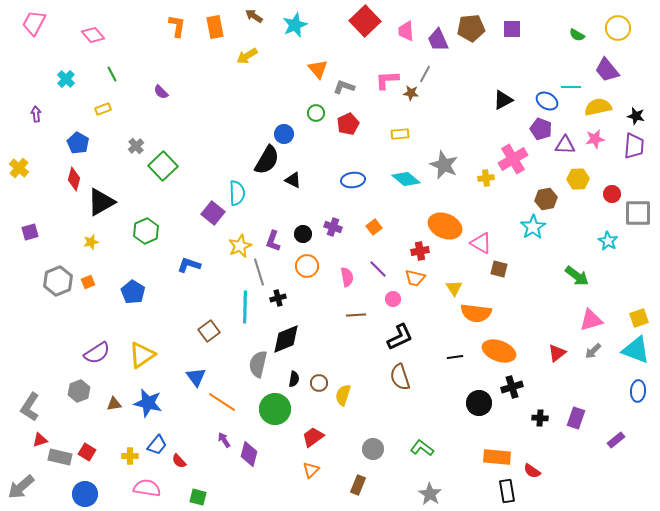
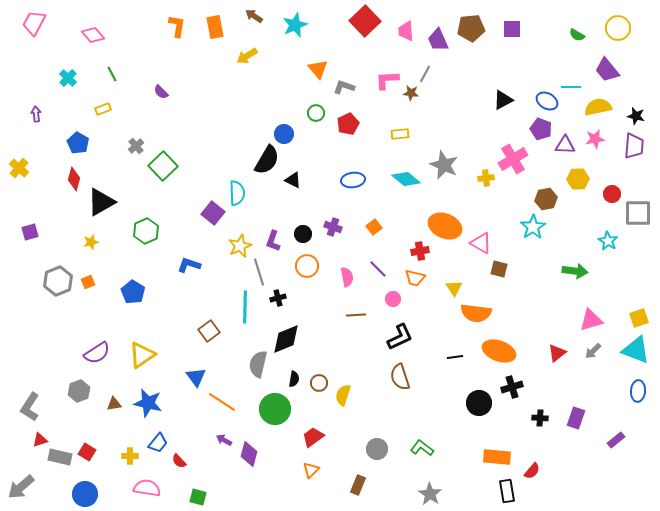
cyan cross at (66, 79): moved 2 px right, 1 px up
green arrow at (577, 276): moved 2 px left, 5 px up; rotated 30 degrees counterclockwise
purple arrow at (224, 440): rotated 28 degrees counterclockwise
blue trapezoid at (157, 445): moved 1 px right, 2 px up
gray circle at (373, 449): moved 4 px right
red semicircle at (532, 471): rotated 84 degrees counterclockwise
